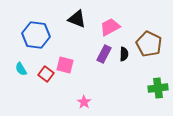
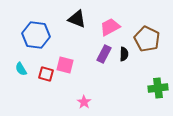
brown pentagon: moved 2 px left, 5 px up
red square: rotated 21 degrees counterclockwise
